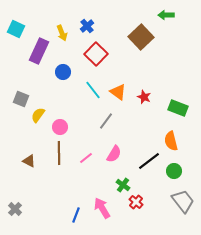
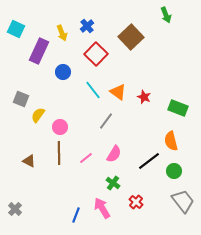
green arrow: rotated 112 degrees counterclockwise
brown square: moved 10 px left
green cross: moved 10 px left, 2 px up
